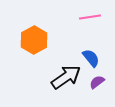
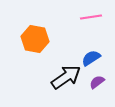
pink line: moved 1 px right
orange hexagon: moved 1 px right, 1 px up; rotated 20 degrees counterclockwise
blue semicircle: rotated 84 degrees counterclockwise
